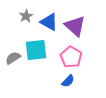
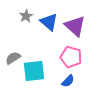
blue triangle: rotated 12 degrees clockwise
cyan square: moved 2 px left, 21 px down
pink pentagon: rotated 15 degrees counterclockwise
